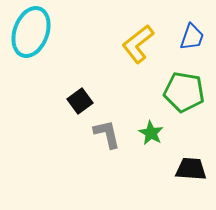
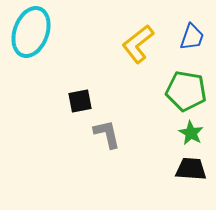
green pentagon: moved 2 px right, 1 px up
black square: rotated 25 degrees clockwise
green star: moved 40 px right
